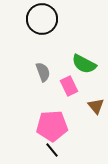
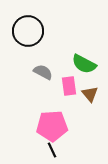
black circle: moved 14 px left, 12 px down
gray semicircle: rotated 42 degrees counterclockwise
pink rectangle: rotated 18 degrees clockwise
brown triangle: moved 6 px left, 12 px up
black line: rotated 14 degrees clockwise
